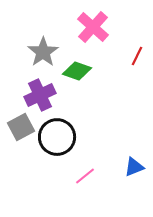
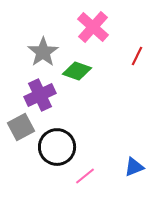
black circle: moved 10 px down
